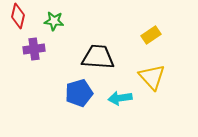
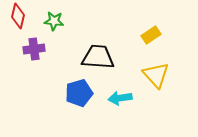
yellow triangle: moved 4 px right, 2 px up
